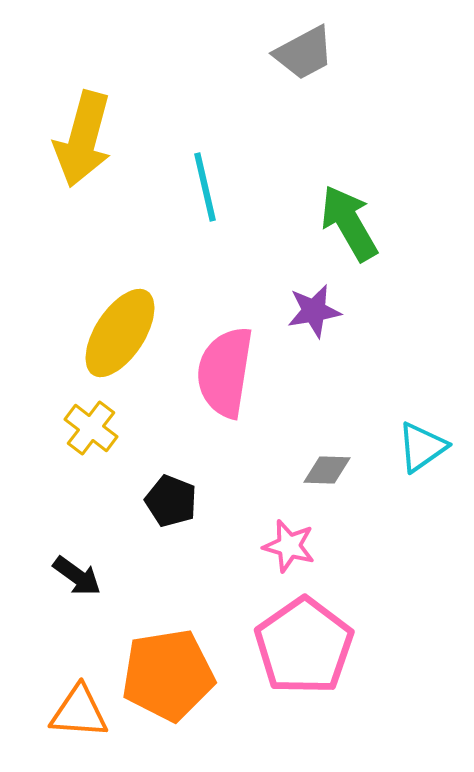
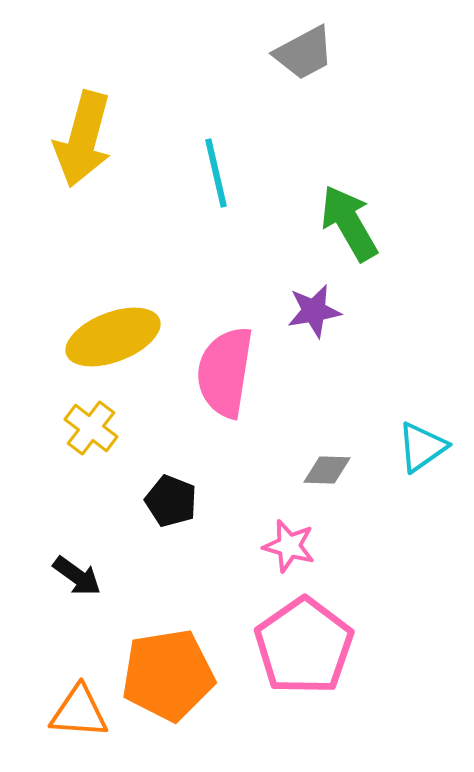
cyan line: moved 11 px right, 14 px up
yellow ellipse: moved 7 px left, 4 px down; rotated 36 degrees clockwise
